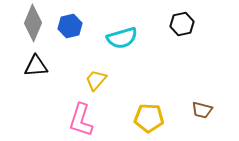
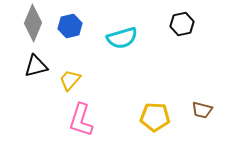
black triangle: rotated 10 degrees counterclockwise
yellow trapezoid: moved 26 px left
yellow pentagon: moved 6 px right, 1 px up
